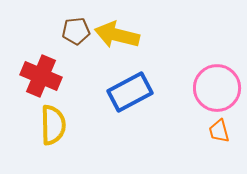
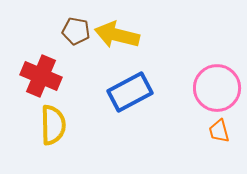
brown pentagon: rotated 16 degrees clockwise
